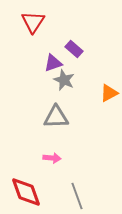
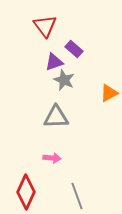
red triangle: moved 12 px right, 4 px down; rotated 10 degrees counterclockwise
purple triangle: moved 1 px right, 1 px up
red diamond: rotated 44 degrees clockwise
